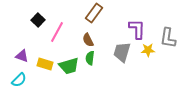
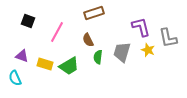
brown rectangle: rotated 36 degrees clockwise
black square: moved 10 px left, 1 px down; rotated 24 degrees counterclockwise
purple L-shape: moved 4 px right, 2 px up; rotated 15 degrees counterclockwise
gray L-shape: rotated 20 degrees counterclockwise
yellow star: rotated 24 degrees clockwise
green semicircle: moved 8 px right, 1 px up
green trapezoid: rotated 15 degrees counterclockwise
cyan semicircle: moved 4 px left, 2 px up; rotated 112 degrees clockwise
